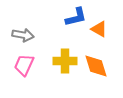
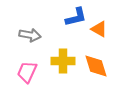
gray arrow: moved 7 px right
yellow cross: moved 2 px left
pink trapezoid: moved 3 px right, 7 px down
